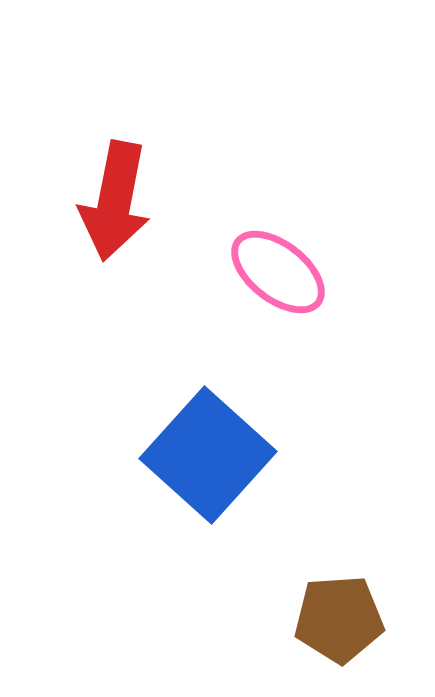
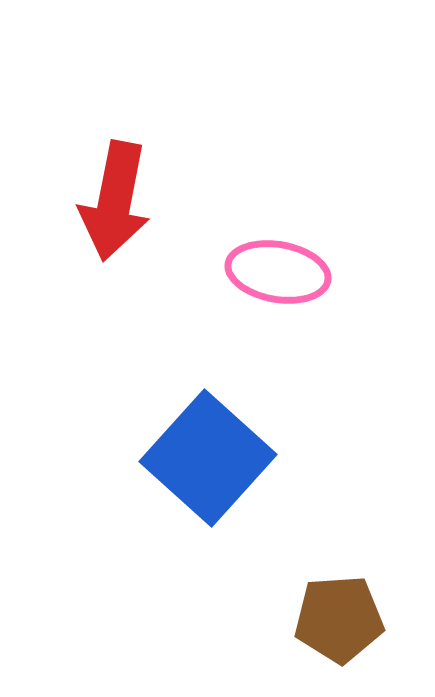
pink ellipse: rotated 28 degrees counterclockwise
blue square: moved 3 px down
